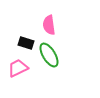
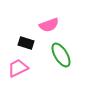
pink semicircle: rotated 102 degrees counterclockwise
green ellipse: moved 12 px right
